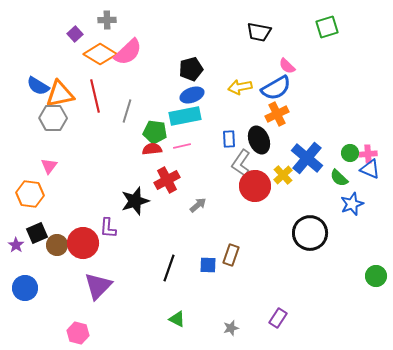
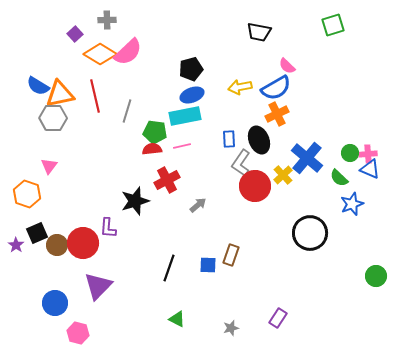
green square at (327, 27): moved 6 px right, 2 px up
orange hexagon at (30, 194): moved 3 px left; rotated 12 degrees clockwise
blue circle at (25, 288): moved 30 px right, 15 px down
